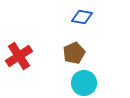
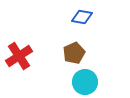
cyan circle: moved 1 px right, 1 px up
